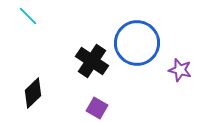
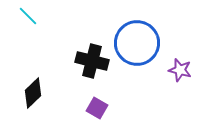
black cross: rotated 20 degrees counterclockwise
